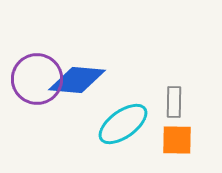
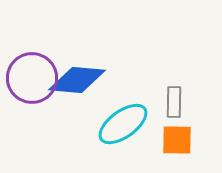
purple circle: moved 5 px left, 1 px up
